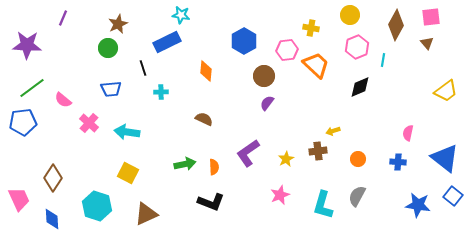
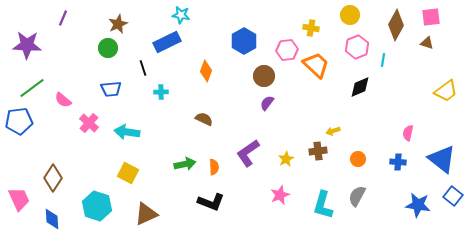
brown triangle at (427, 43): rotated 32 degrees counterclockwise
orange diamond at (206, 71): rotated 15 degrees clockwise
blue pentagon at (23, 122): moved 4 px left, 1 px up
blue triangle at (445, 158): moved 3 px left, 1 px down
